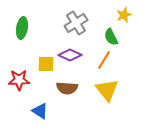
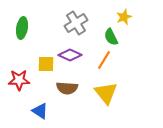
yellow star: moved 2 px down
yellow triangle: moved 1 px left, 3 px down
